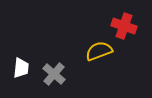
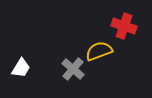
white trapezoid: rotated 25 degrees clockwise
gray cross: moved 19 px right, 5 px up
